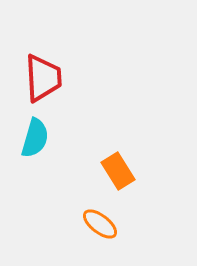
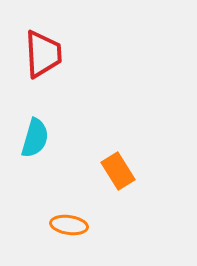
red trapezoid: moved 24 px up
orange ellipse: moved 31 px left, 1 px down; rotated 30 degrees counterclockwise
